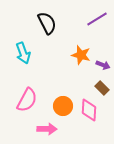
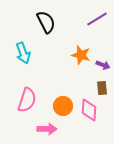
black semicircle: moved 1 px left, 1 px up
brown rectangle: rotated 40 degrees clockwise
pink semicircle: rotated 10 degrees counterclockwise
